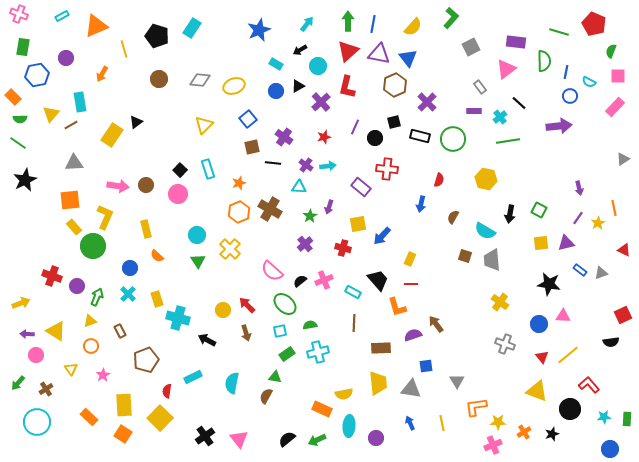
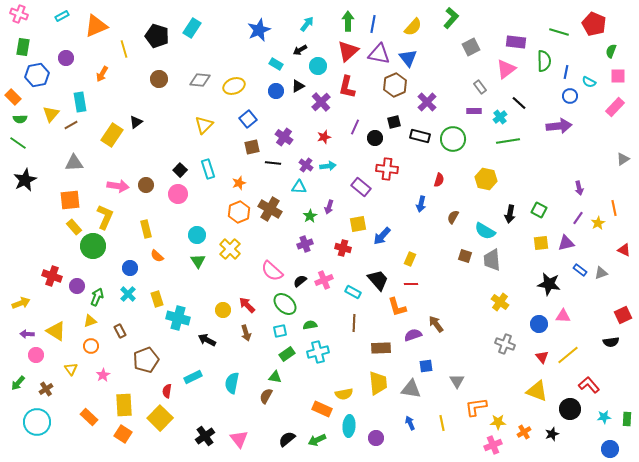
purple cross at (305, 244): rotated 21 degrees clockwise
